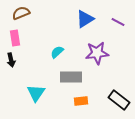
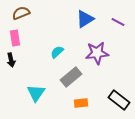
gray rectangle: rotated 40 degrees counterclockwise
orange rectangle: moved 2 px down
